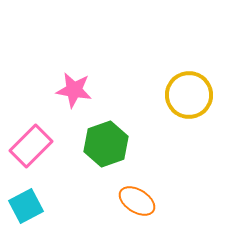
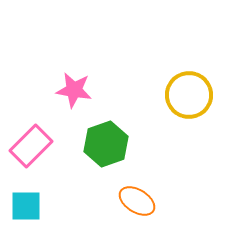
cyan square: rotated 28 degrees clockwise
